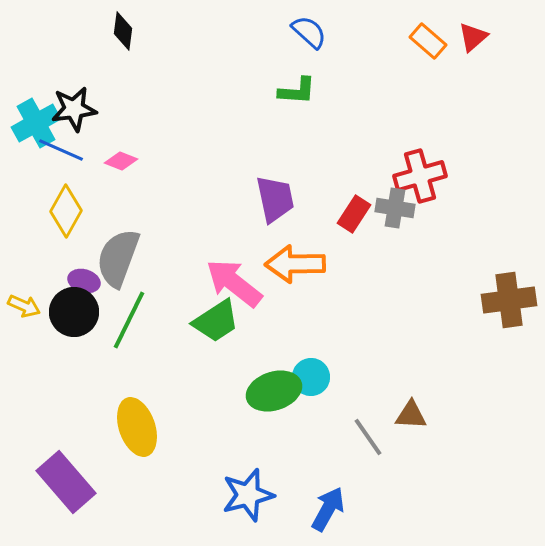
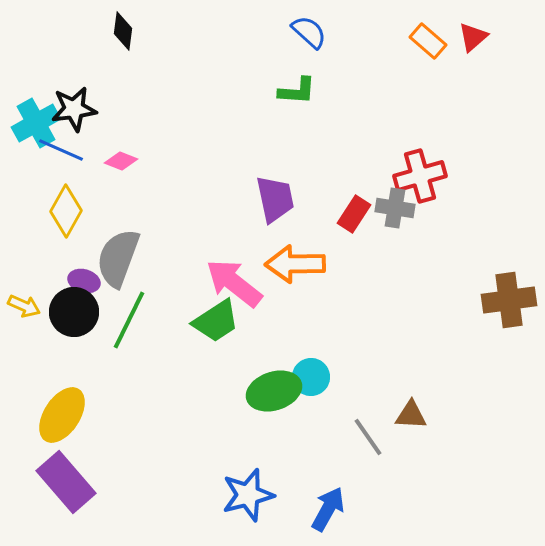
yellow ellipse: moved 75 px left, 12 px up; rotated 52 degrees clockwise
